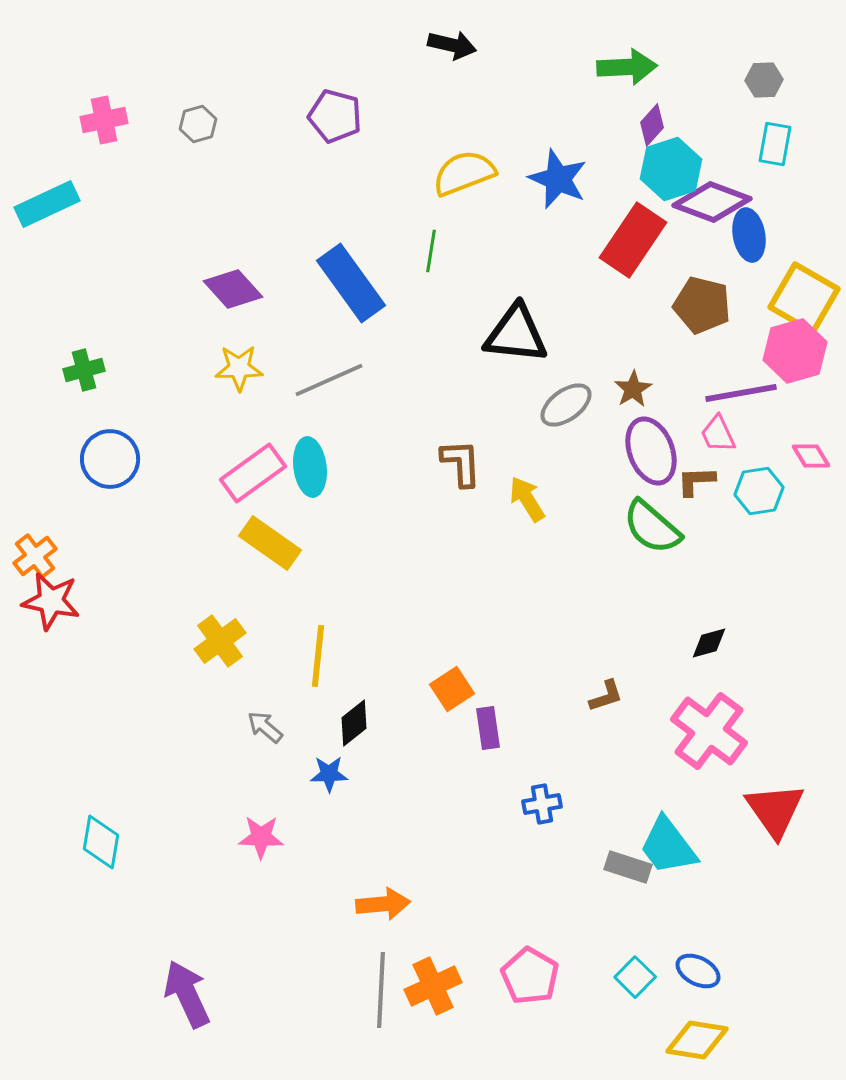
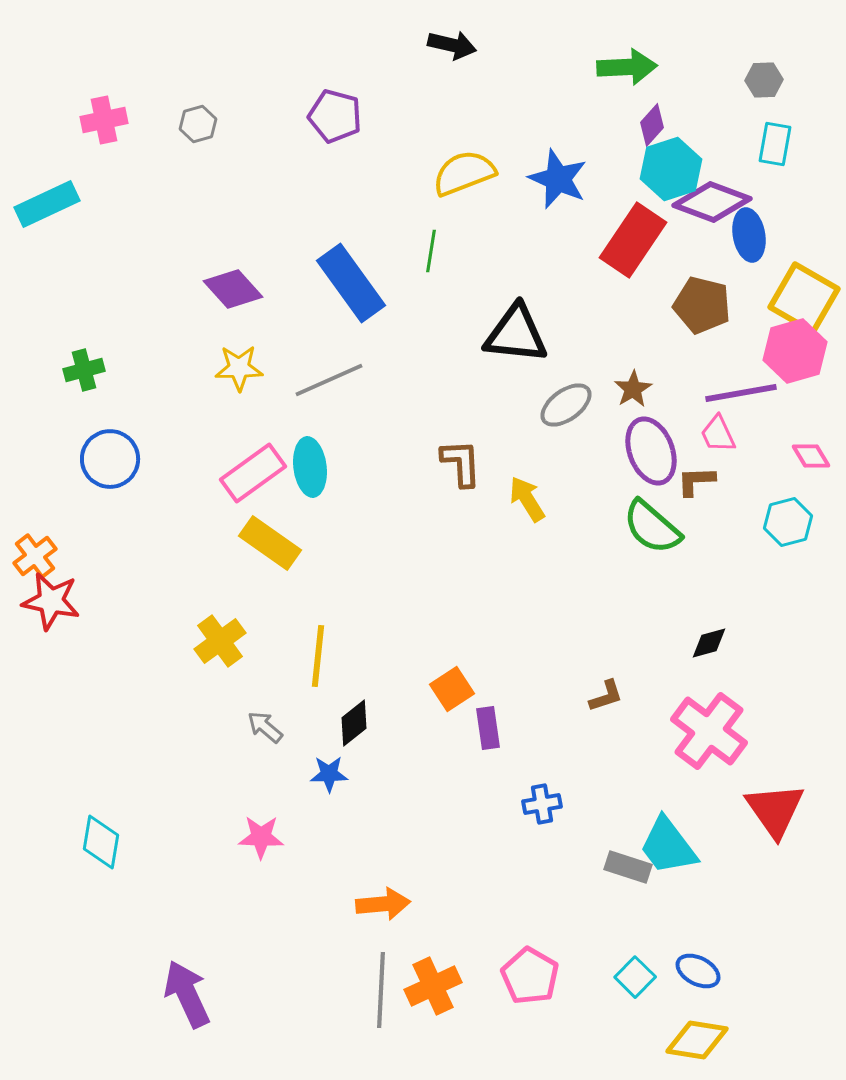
cyan hexagon at (759, 491): moved 29 px right, 31 px down; rotated 6 degrees counterclockwise
